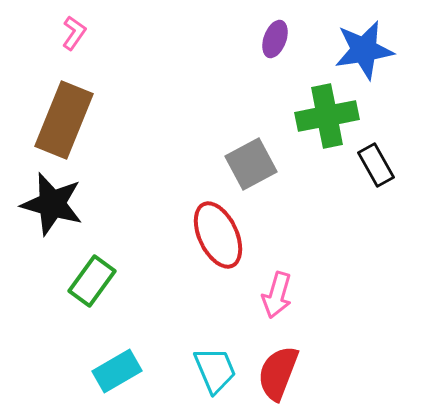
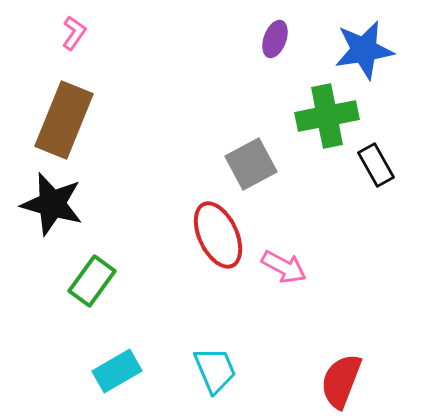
pink arrow: moved 7 px right, 28 px up; rotated 78 degrees counterclockwise
red semicircle: moved 63 px right, 8 px down
